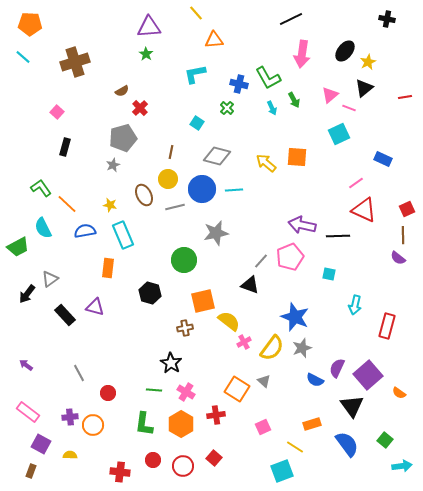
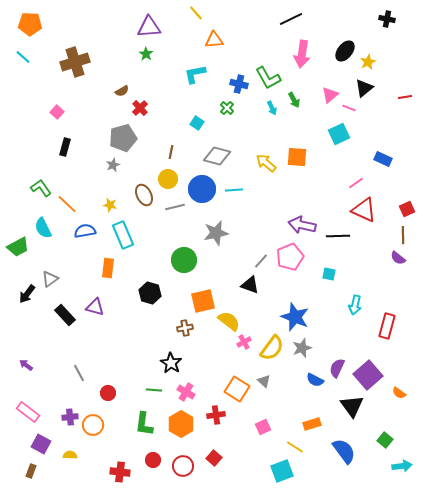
blue semicircle at (347, 444): moved 3 px left, 7 px down
